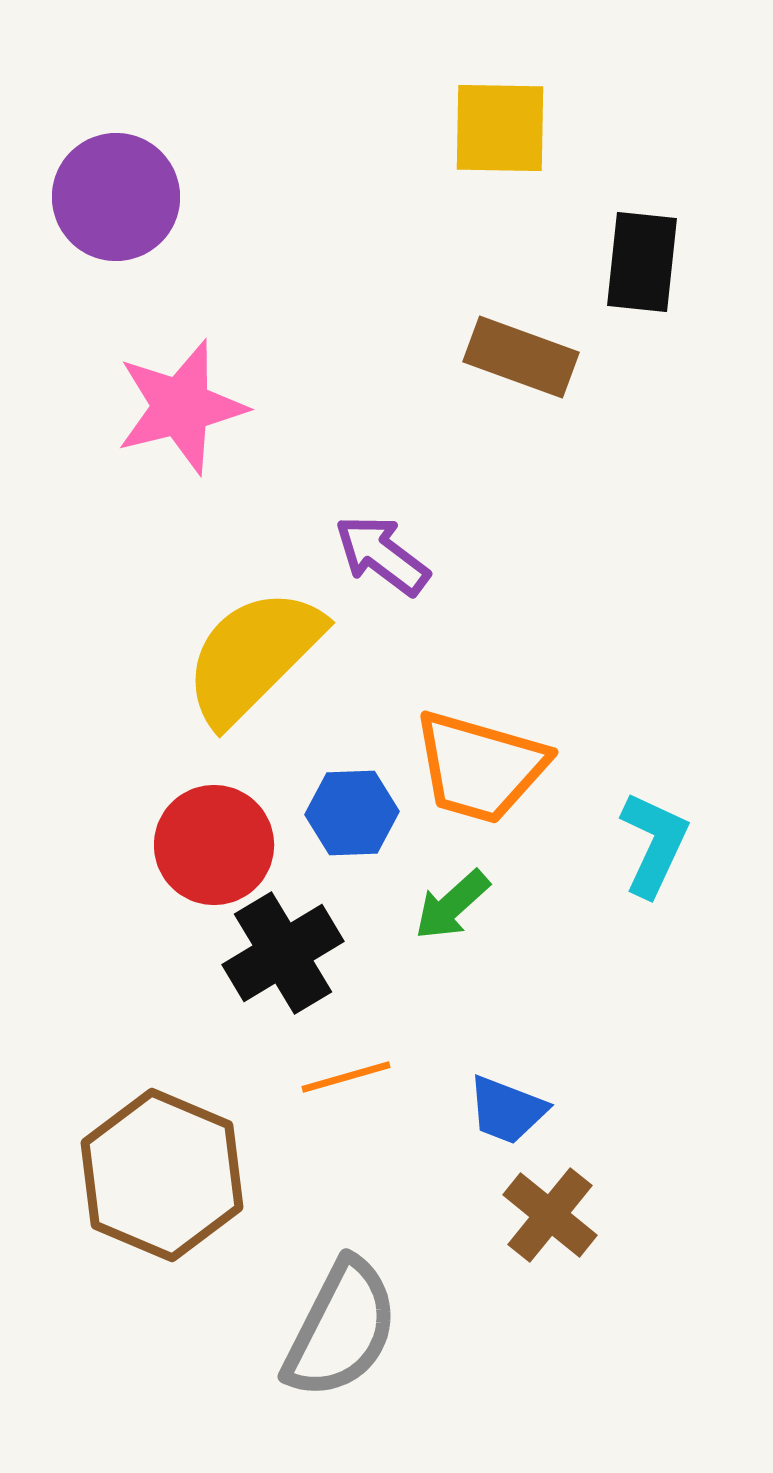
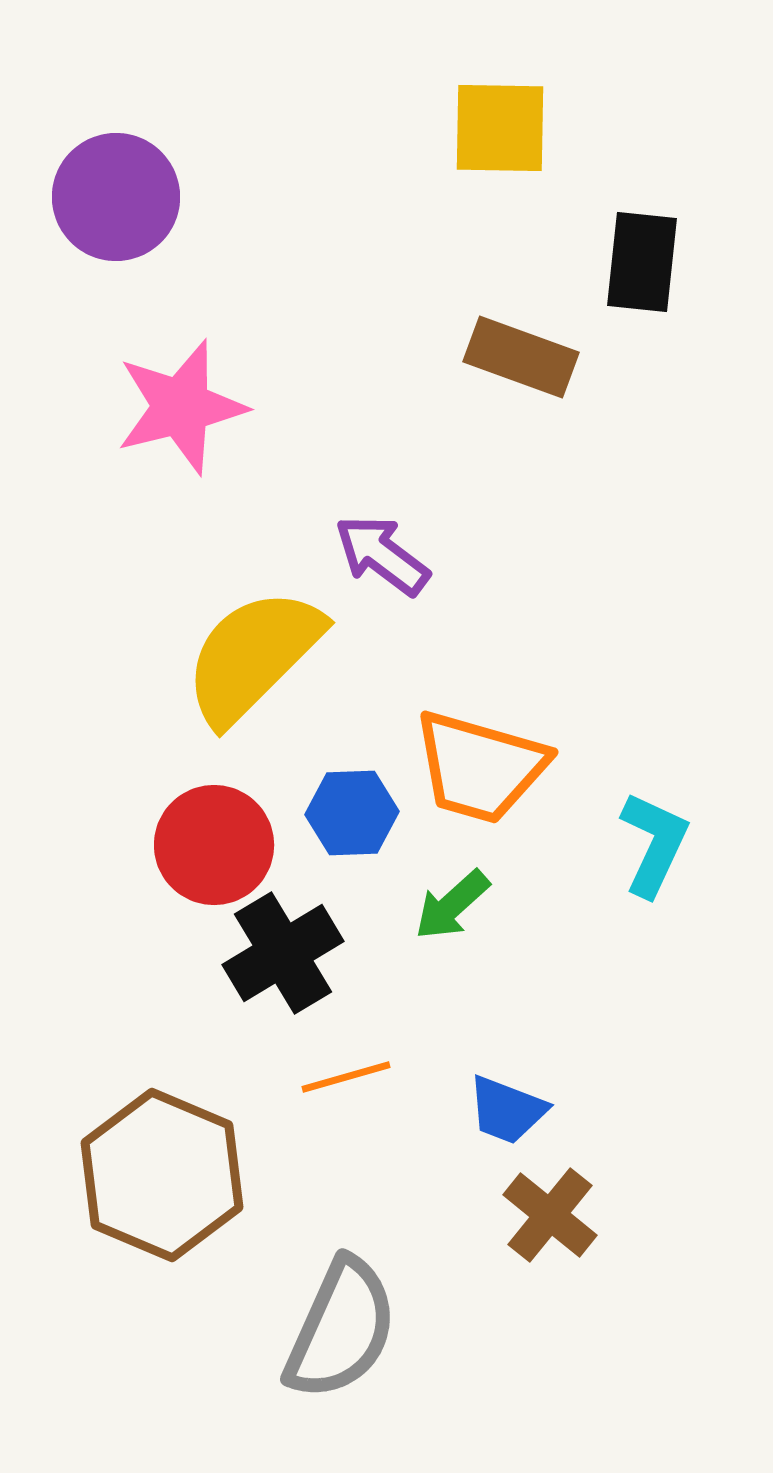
gray semicircle: rotated 3 degrees counterclockwise
